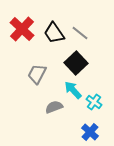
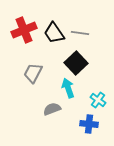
red cross: moved 2 px right, 1 px down; rotated 25 degrees clockwise
gray line: rotated 30 degrees counterclockwise
gray trapezoid: moved 4 px left, 1 px up
cyan arrow: moved 5 px left, 2 px up; rotated 24 degrees clockwise
cyan cross: moved 4 px right, 2 px up
gray semicircle: moved 2 px left, 2 px down
blue cross: moved 1 px left, 8 px up; rotated 36 degrees counterclockwise
